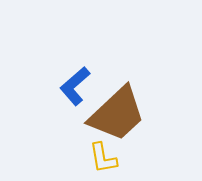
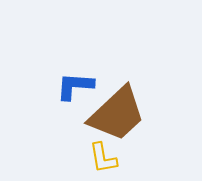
blue L-shape: rotated 45 degrees clockwise
